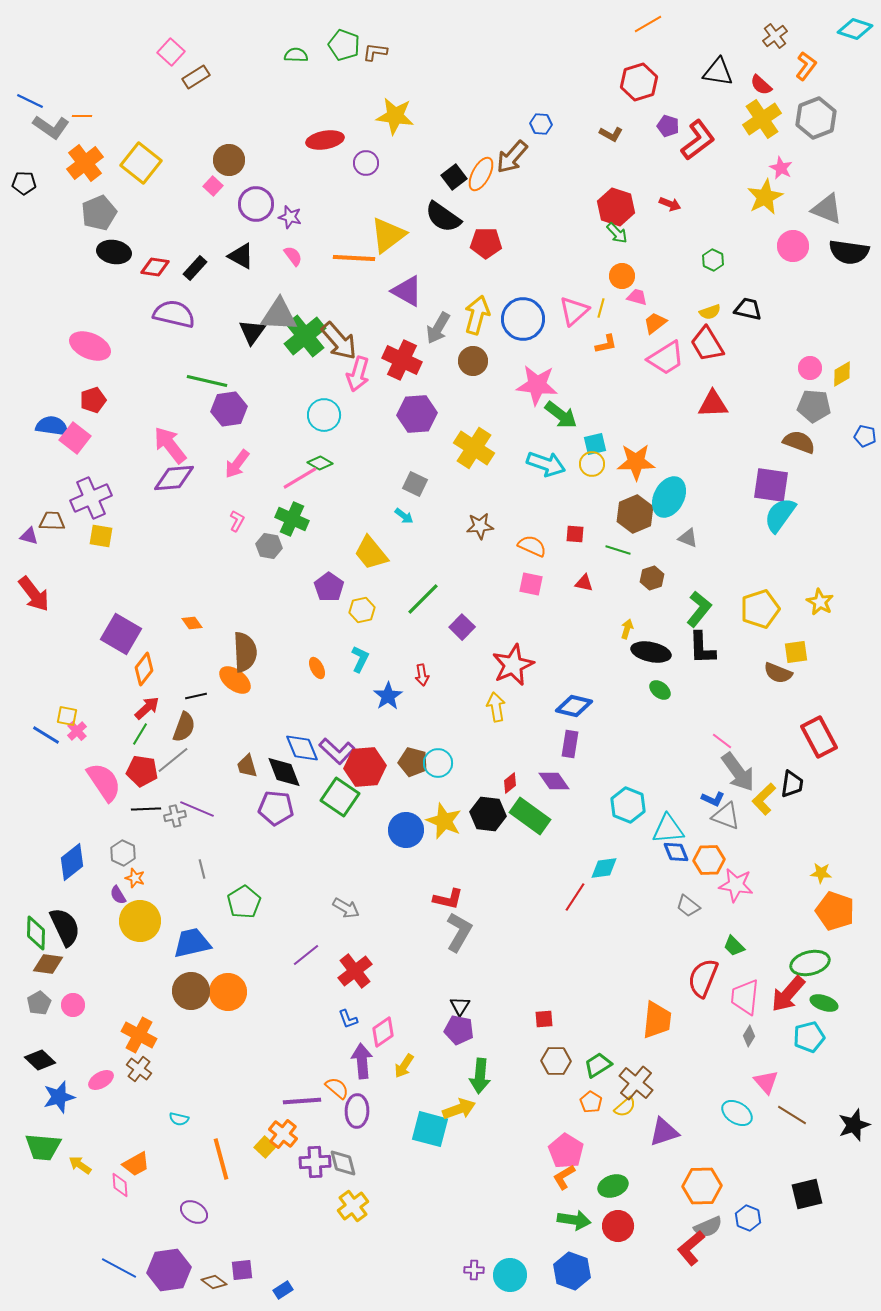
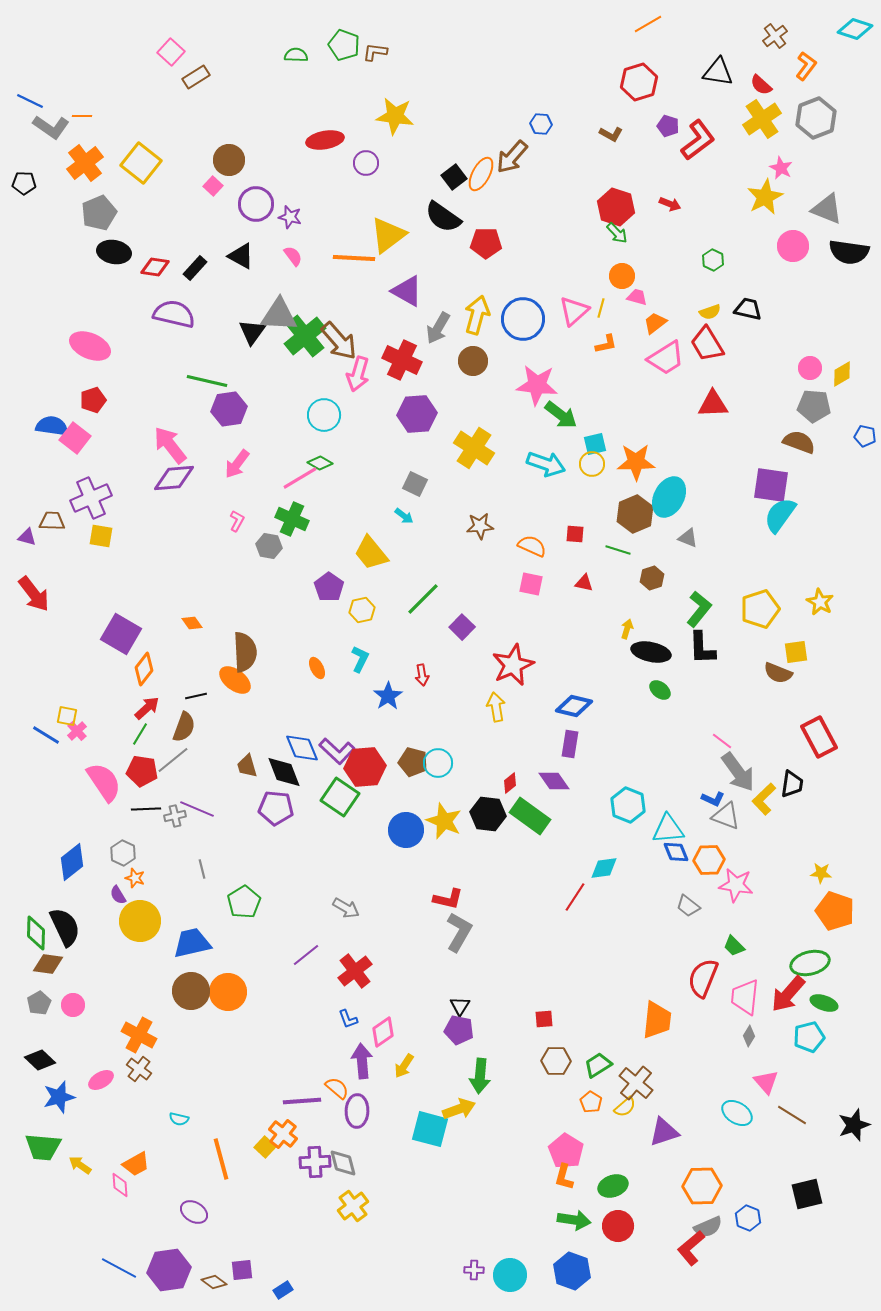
purple triangle at (29, 536): moved 2 px left, 1 px down
orange L-shape at (564, 1177): rotated 44 degrees counterclockwise
